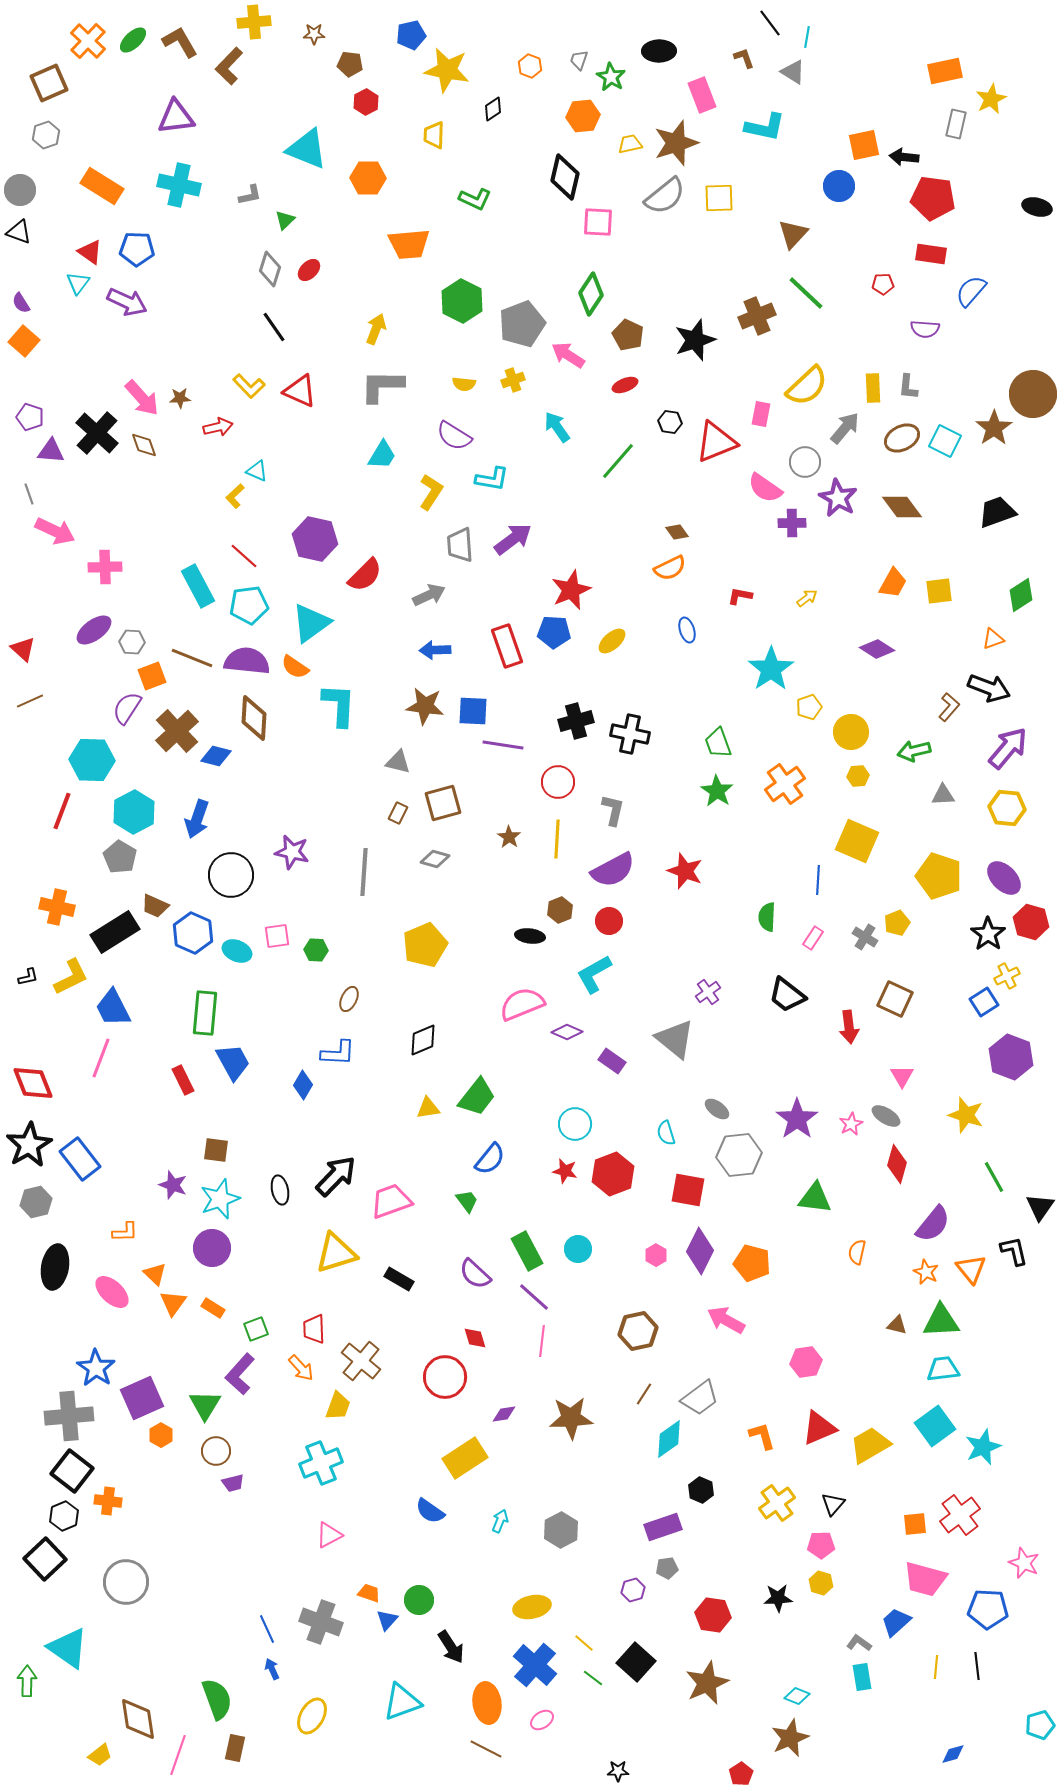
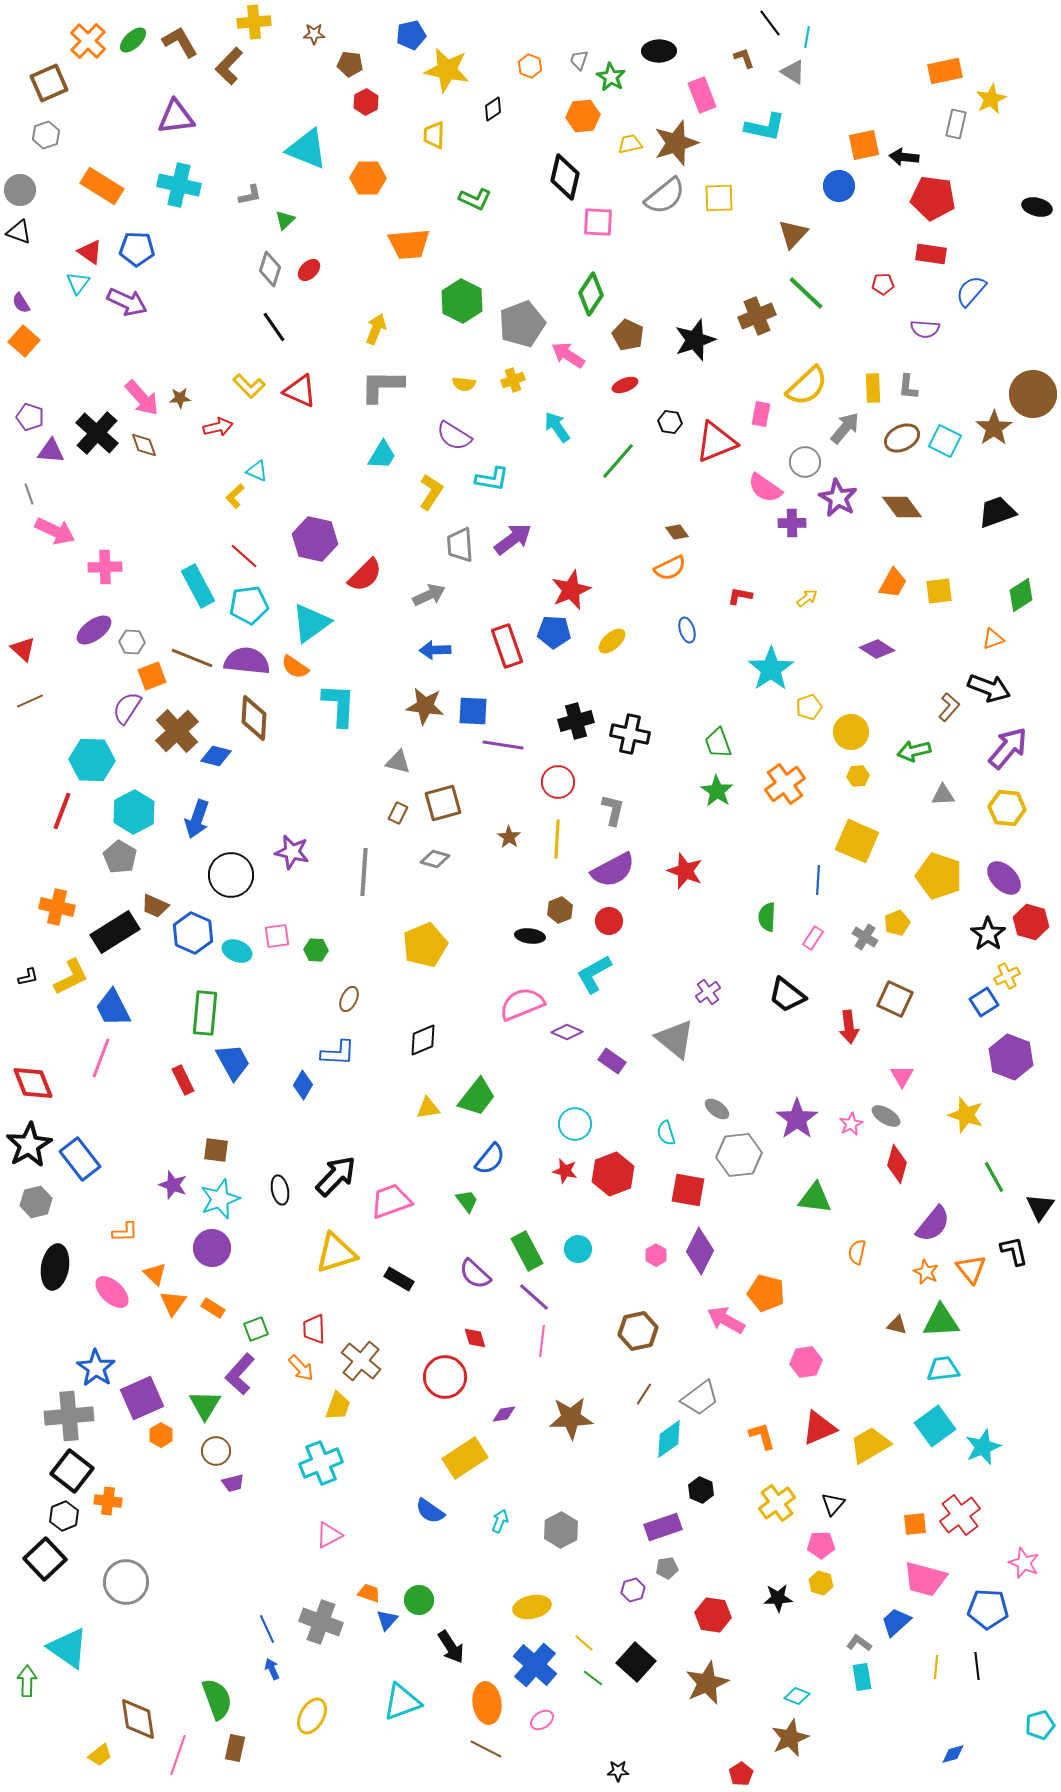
orange pentagon at (752, 1263): moved 14 px right, 30 px down
